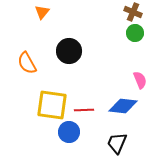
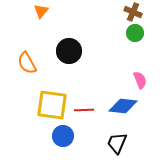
orange triangle: moved 1 px left, 1 px up
blue circle: moved 6 px left, 4 px down
